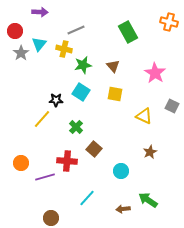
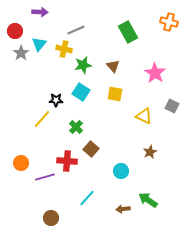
brown square: moved 3 px left
